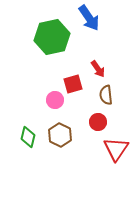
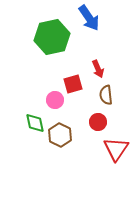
red arrow: rotated 12 degrees clockwise
green diamond: moved 7 px right, 14 px up; rotated 25 degrees counterclockwise
